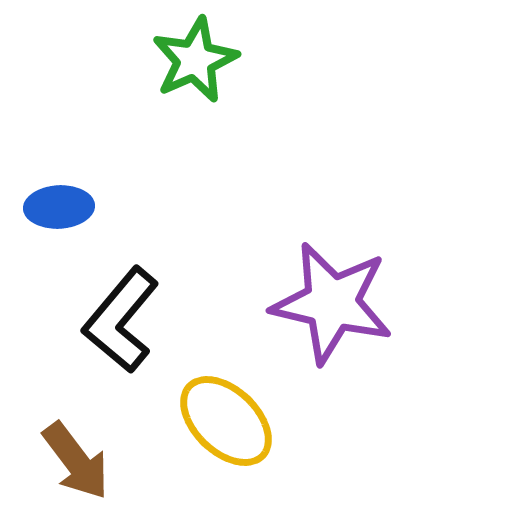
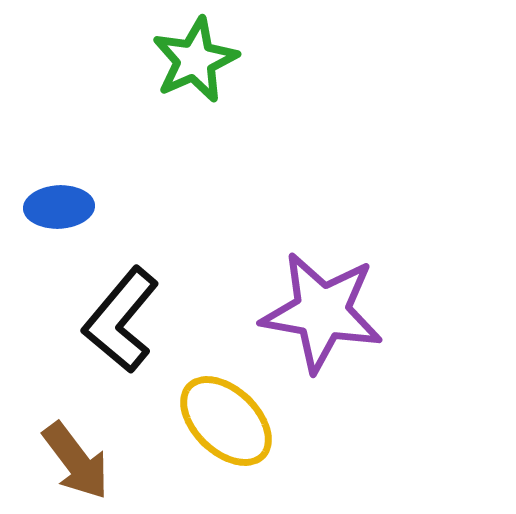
purple star: moved 10 px left, 9 px down; rotated 3 degrees counterclockwise
